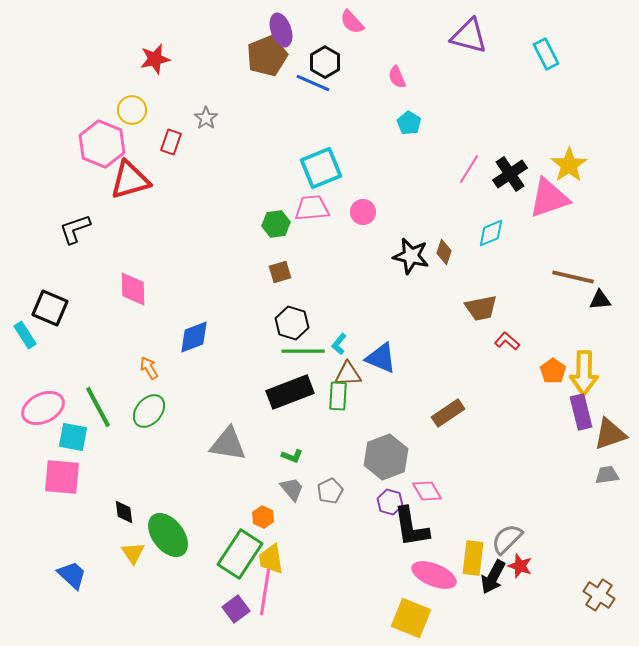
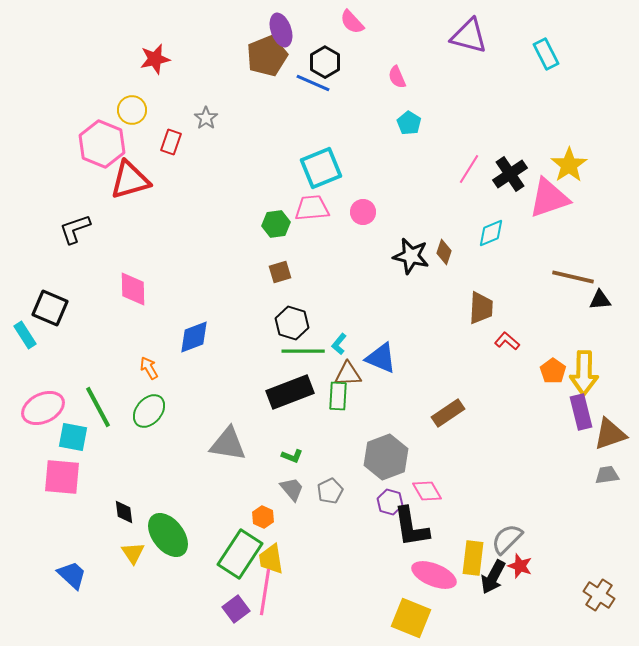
brown trapezoid at (481, 308): rotated 76 degrees counterclockwise
